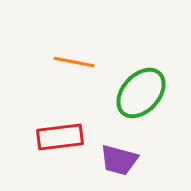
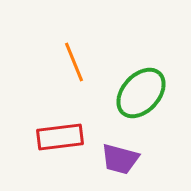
orange line: rotated 57 degrees clockwise
purple trapezoid: moved 1 px right, 1 px up
